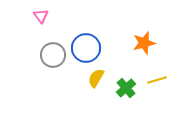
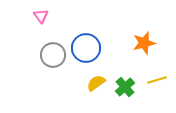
yellow semicircle: moved 5 px down; rotated 24 degrees clockwise
green cross: moved 1 px left, 1 px up
